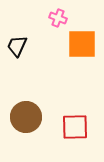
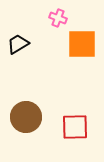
black trapezoid: moved 1 px right, 2 px up; rotated 35 degrees clockwise
